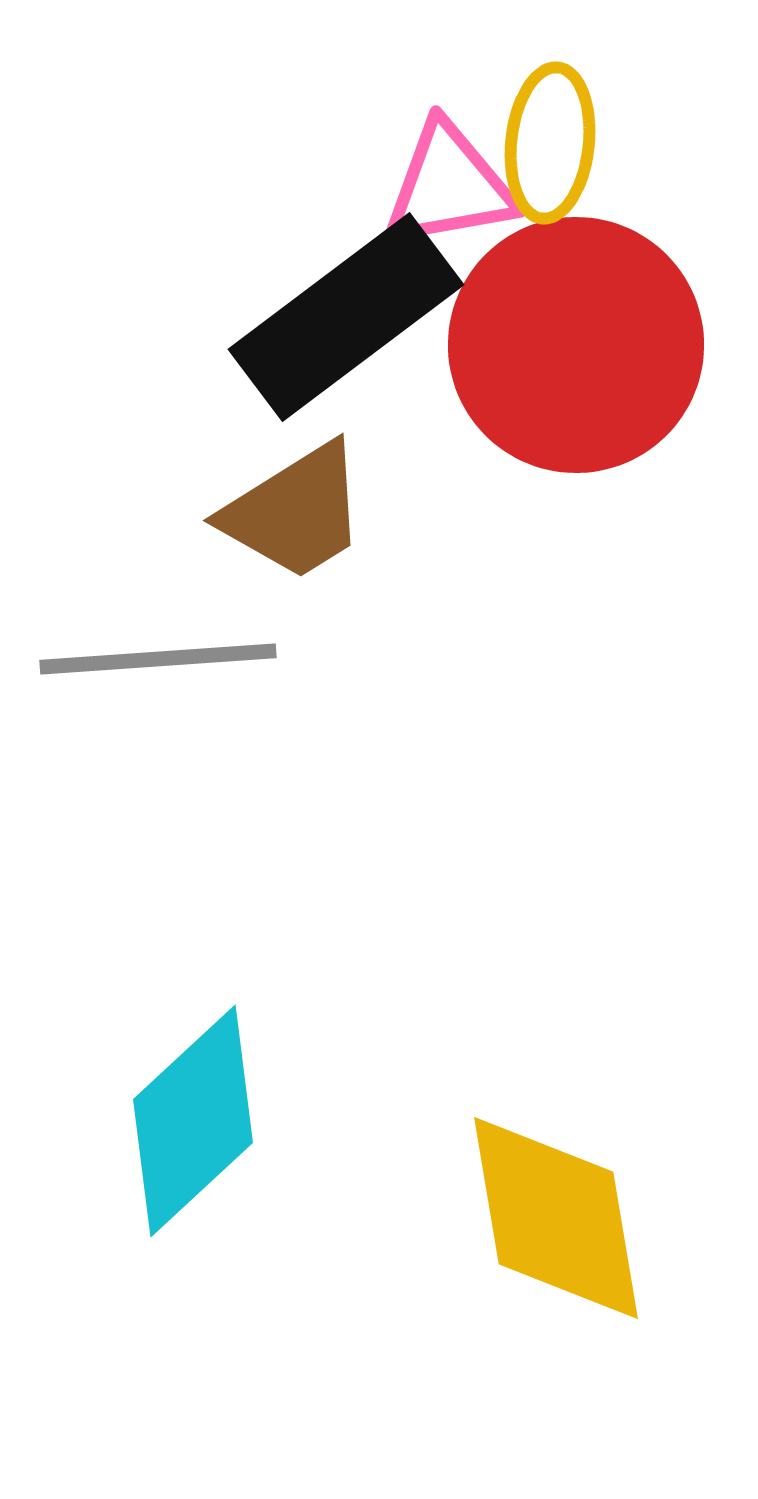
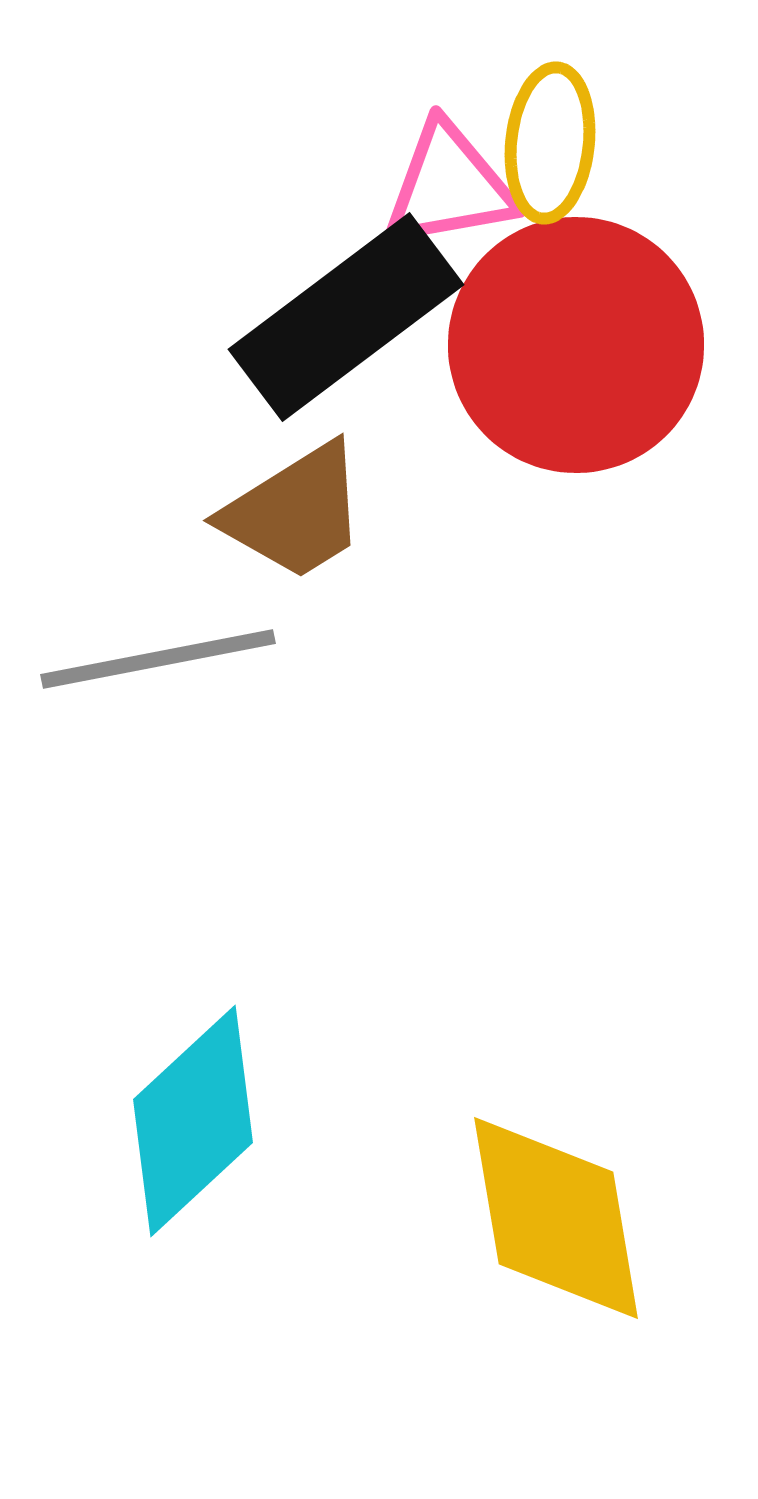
gray line: rotated 7 degrees counterclockwise
